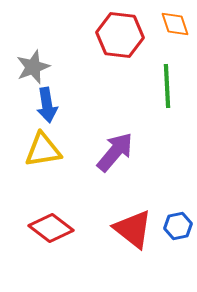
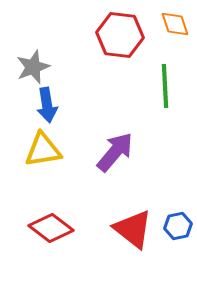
green line: moved 2 px left
